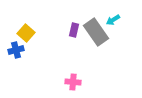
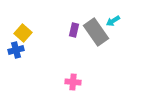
cyan arrow: moved 1 px down
yellow square: moved 3 px left
